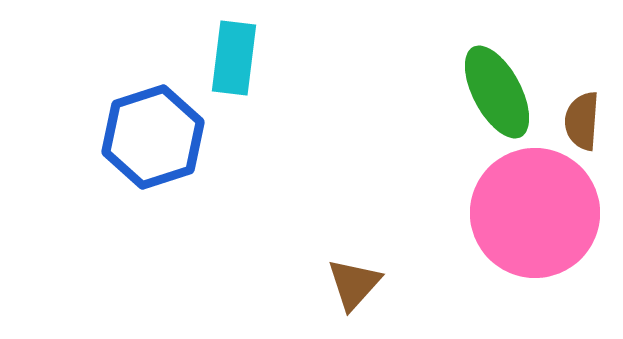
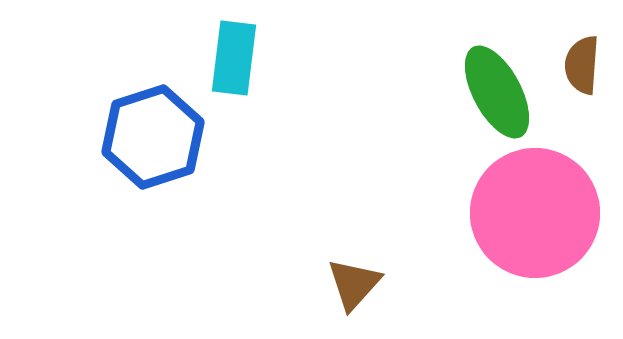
brown semicircle: moved 56 px up
